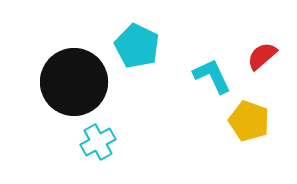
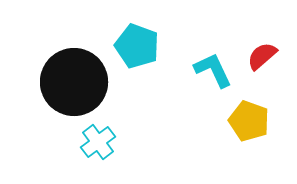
cyan pentagon: rotated 6 degrees counterclockwise
cyan L-shape: moved 1 px right, 6 px up
cyan cross: rotated 8 degrees counterclockwise
